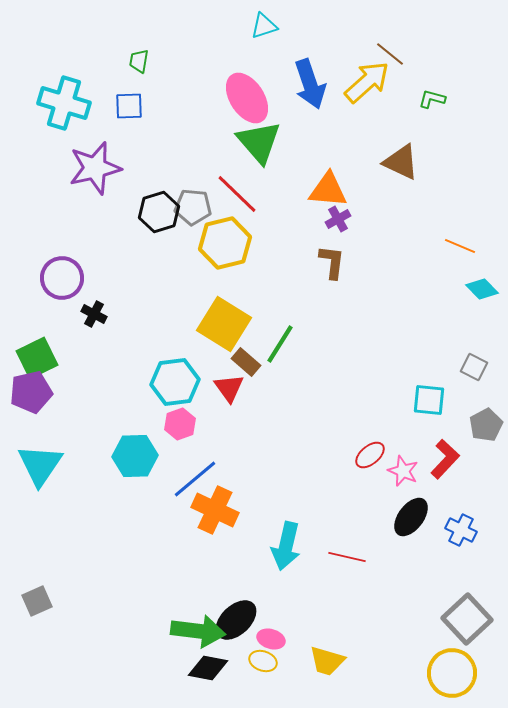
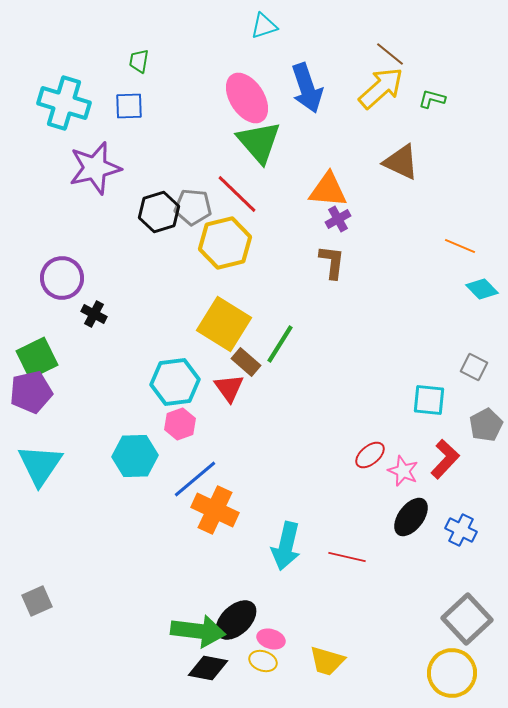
yellow arrow at (367, 82): moved 14 px right, 6 px down
blue arrow at (310, 84): moved 3 px left, 4 px down
